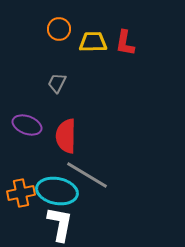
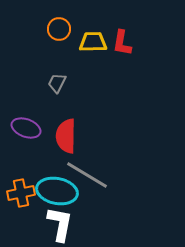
red L-shape: moved 3 px left
purple ellipse: moved 1 px left, 3 px down
